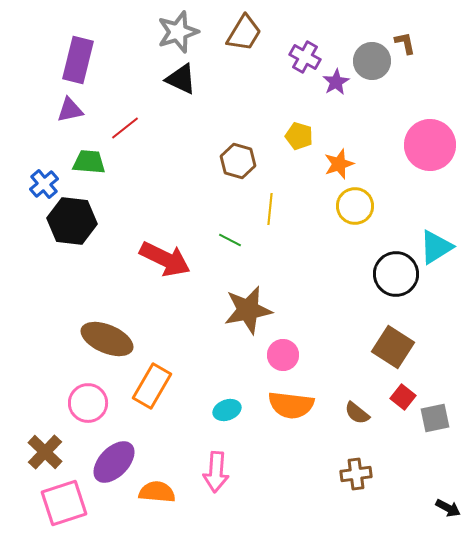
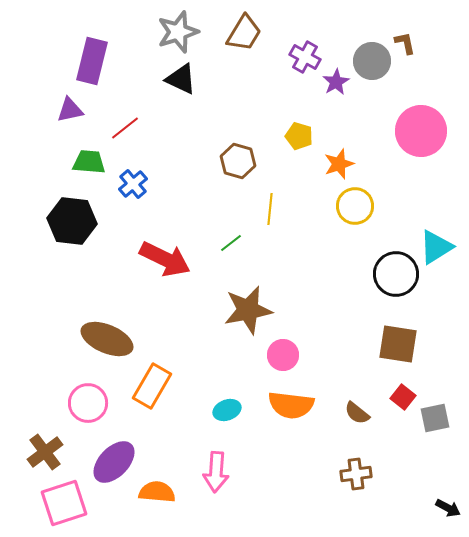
purple rectangle at (78, 60): moved 14 px right, 1 px down
pink circle at (430, 145): moved 9 px left, 14 px up
blue cross at (44, 184): moved 89 px right
green line at (230, 240): moved 1 px right, 3 px down; rotated 65 degrees counterclockwise
brown square at (393, 347): moved 5 px right, 3 px up; rotated 24 degrees counterclockwise
brown cross at (45, 452): rotated 9 degrees clockwise
